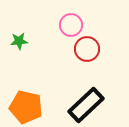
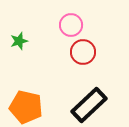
green star: rotated 12 degrees counterclockwise
red circle: moved 4 px left, 3 px down
black rectangle: moved 3 px right
